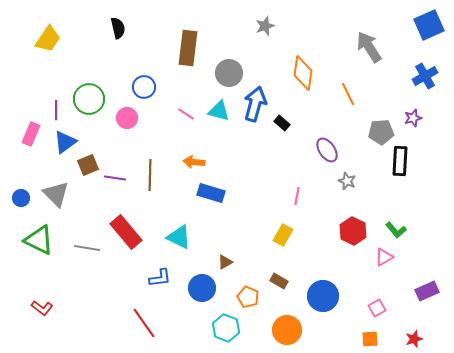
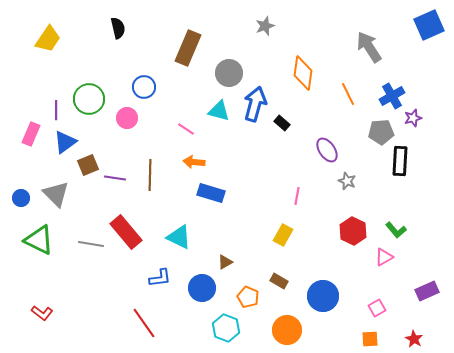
brown rectangle at (188, 48): rotated 16 degrees clockwise
blue cross at (425, 76): moved 33 px left, 20 px down
pink line at (186, 114): moved 15 px down
gray line at (87, 248): moved 4 px right, 4 px up
red L-shape at (42, 308): moved 5 px down
red star at (414, 339): rotated 24 degrees counterclockwise
